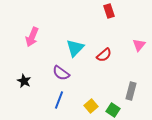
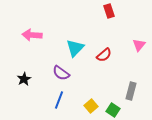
pink arrow: moved 2 px up; rotated 72 degrees clockwise
black star: moved 2 px up; rotated 16 degrees clockwise
